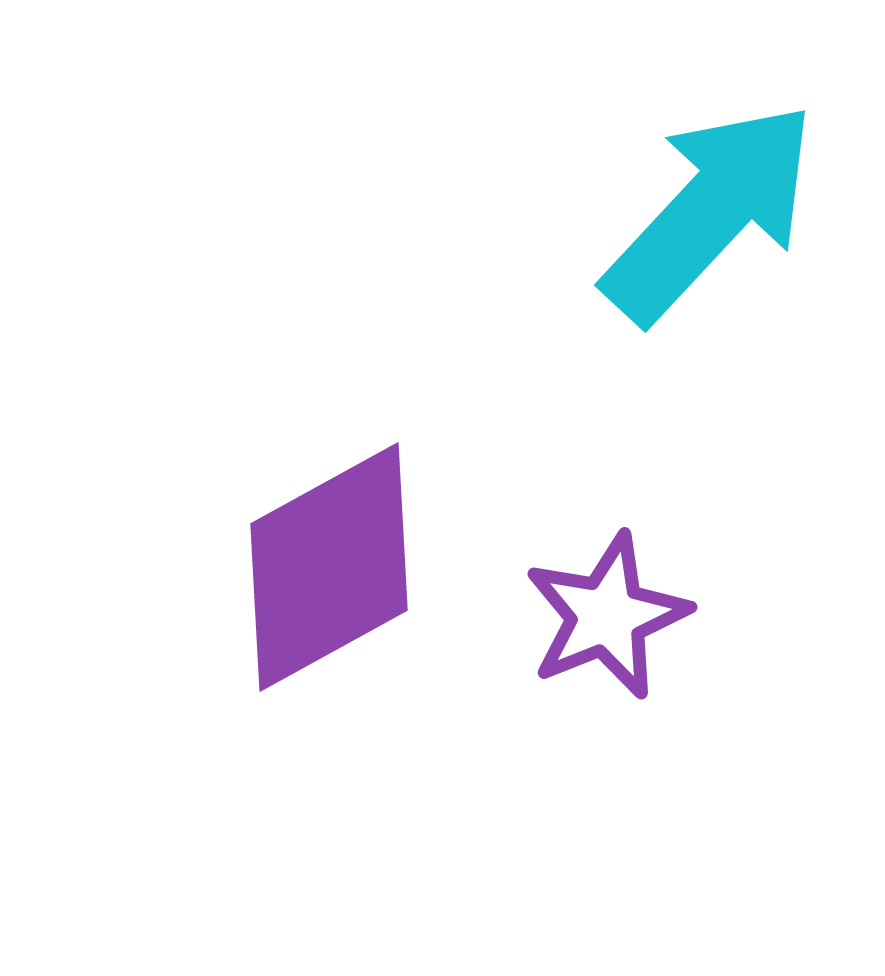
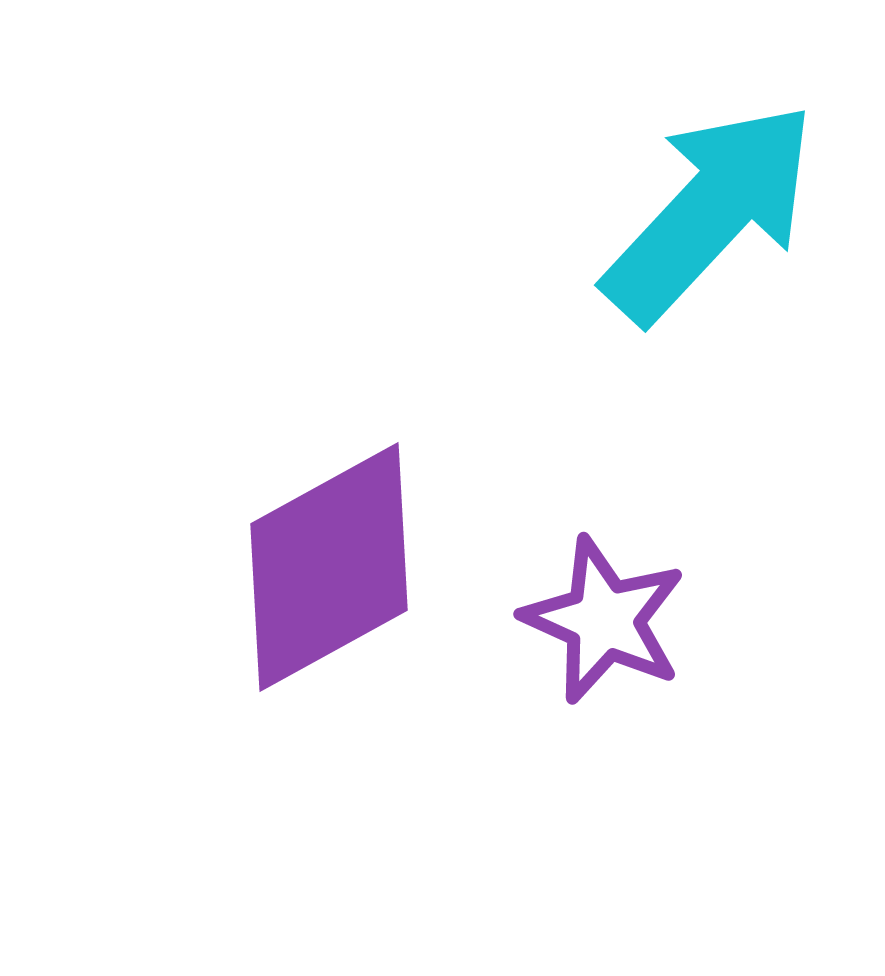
purple star: moved 3 px left, 4 px down; rotated 26 degrees counterclockwise
